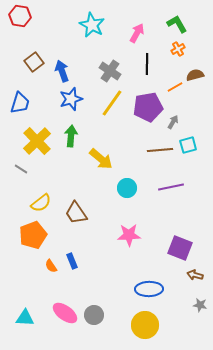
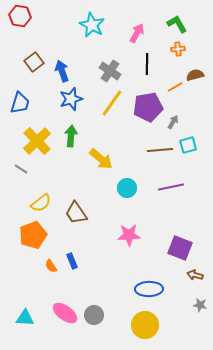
orange cross: rotated 24 degrees clockwise
